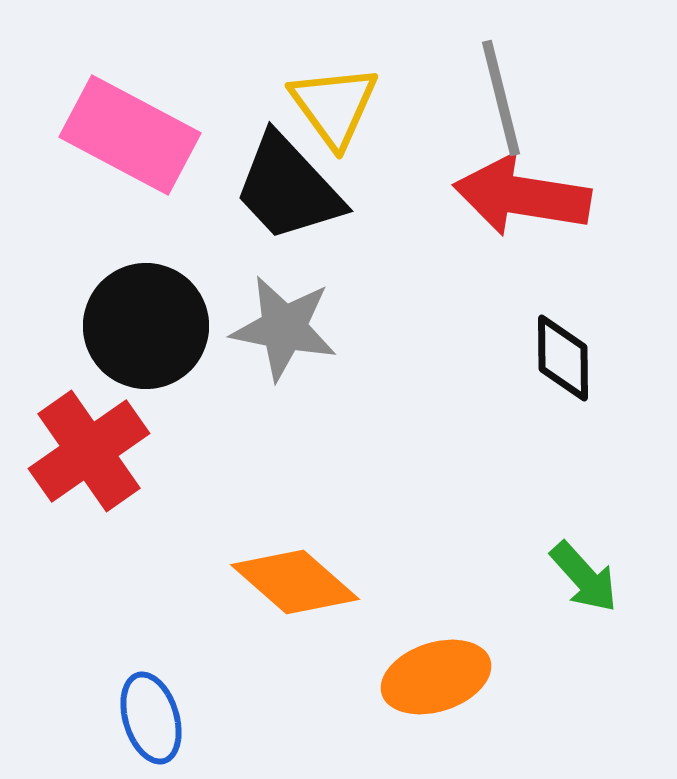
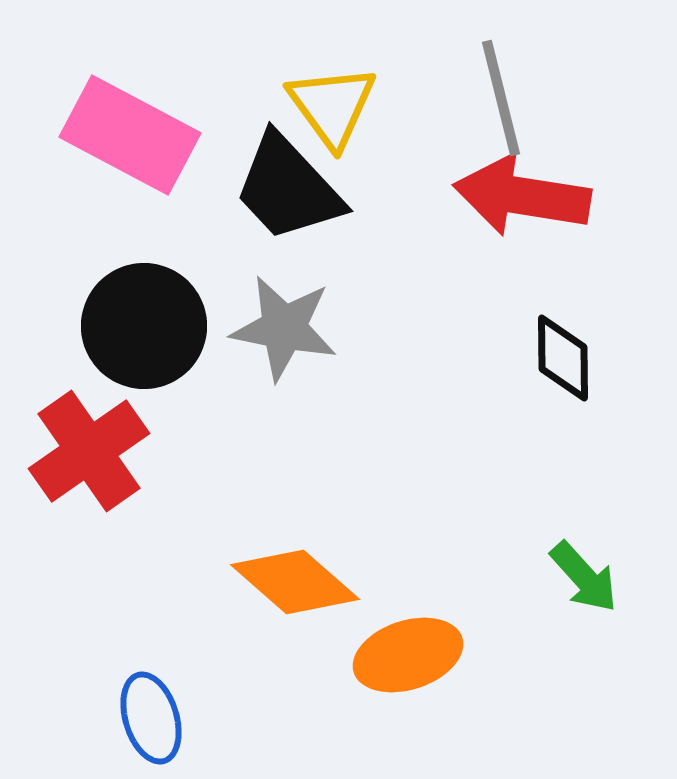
yellow triangle: moved 2 px left
black circle: moved 2 px left
orange ellipse: moved 28 px left, 22 px up
